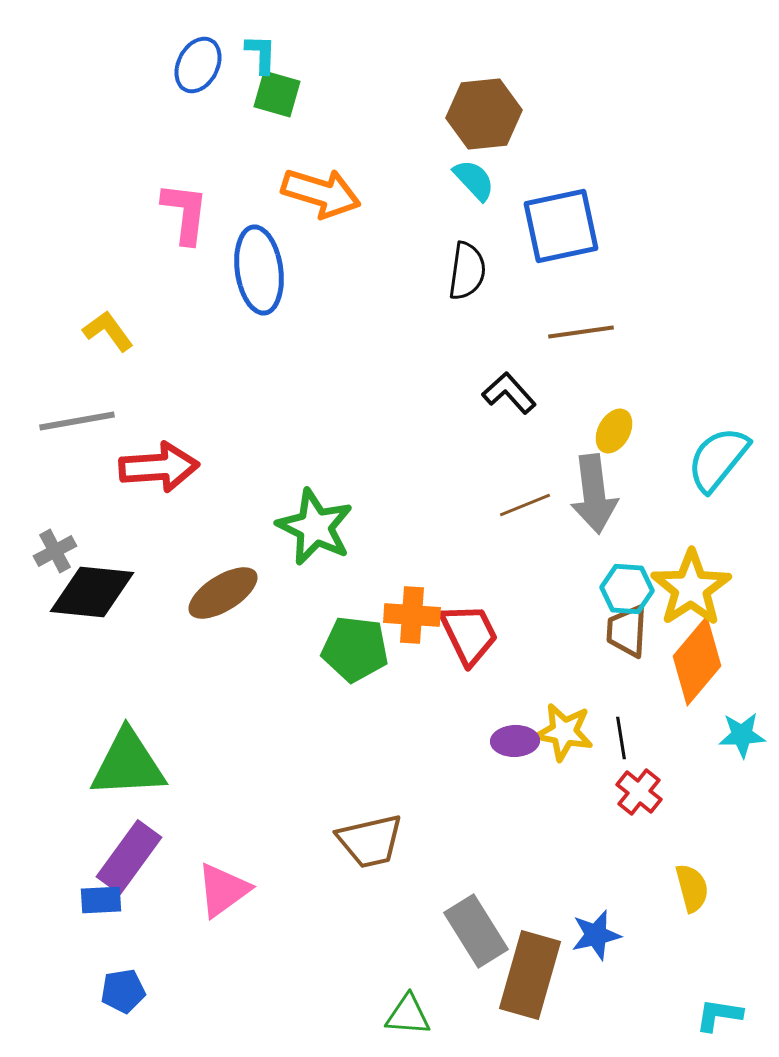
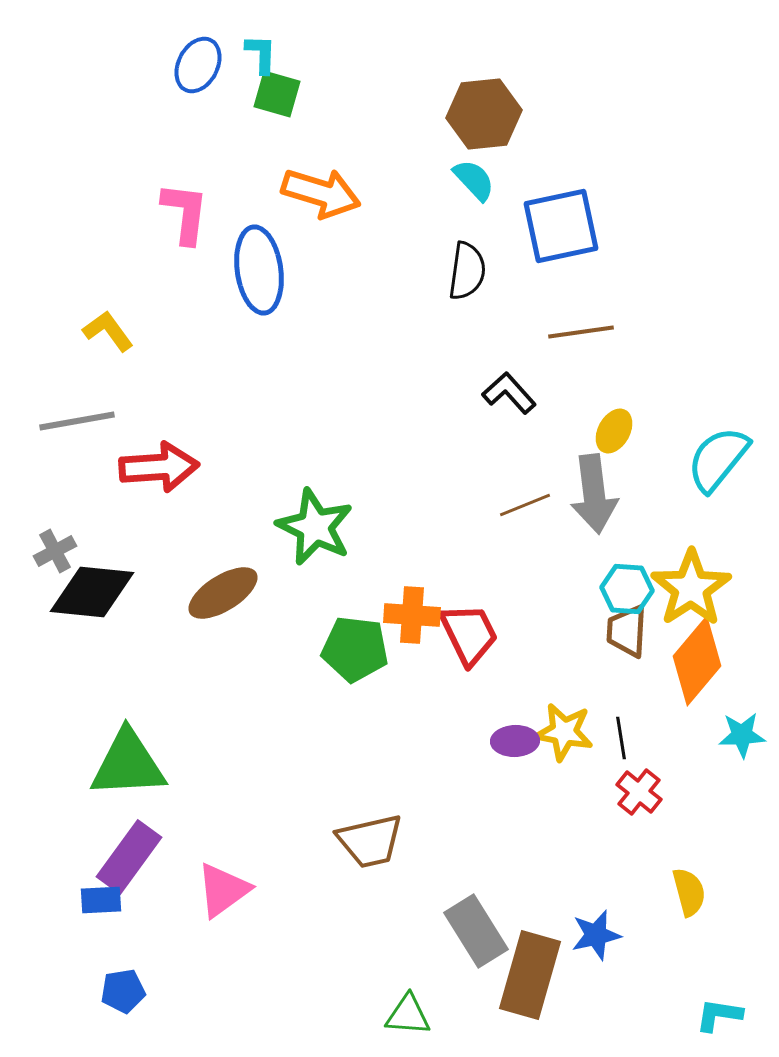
yellow semicircle at (692, 888): moved 3 px left, 4 px down
